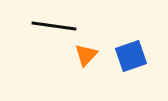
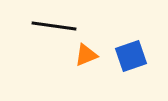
orange triangle: rotated 25 degrees clockwise
